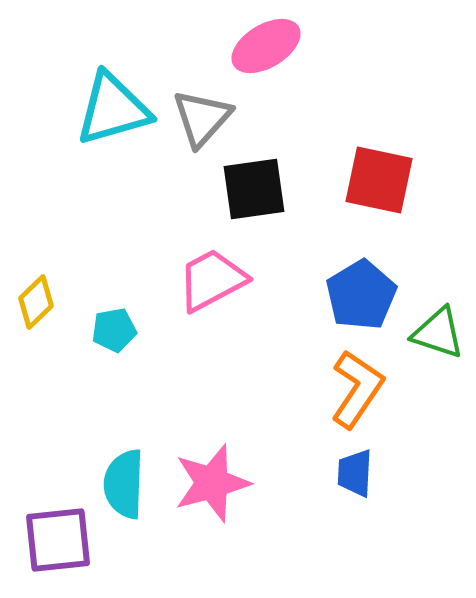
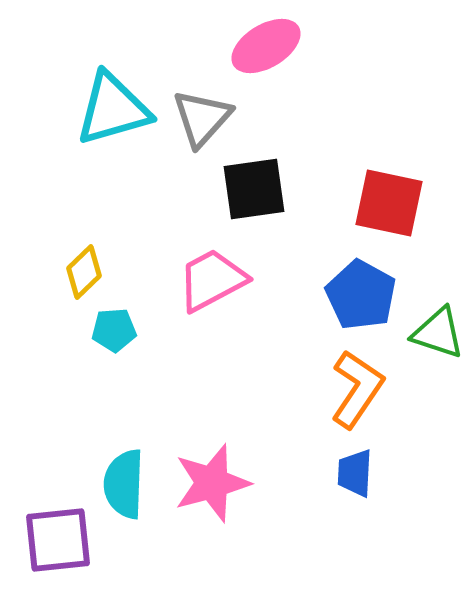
red square: moved 10 px right, 23 px down
blue pentagon: rotated 12 degrees counterclockwise
yellow diamond: moved 48 px right, 30 px up
cyan pentagon: rotated 6 degrees clockwise
